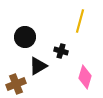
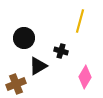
black circle: moved 1 px left, 1 px down
pink diamond: rotated 15 degrees clockwise
